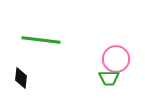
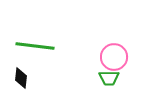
green line: moved 6 px left, 6 px down
pink circle: moved 2 px left, 2 px up
